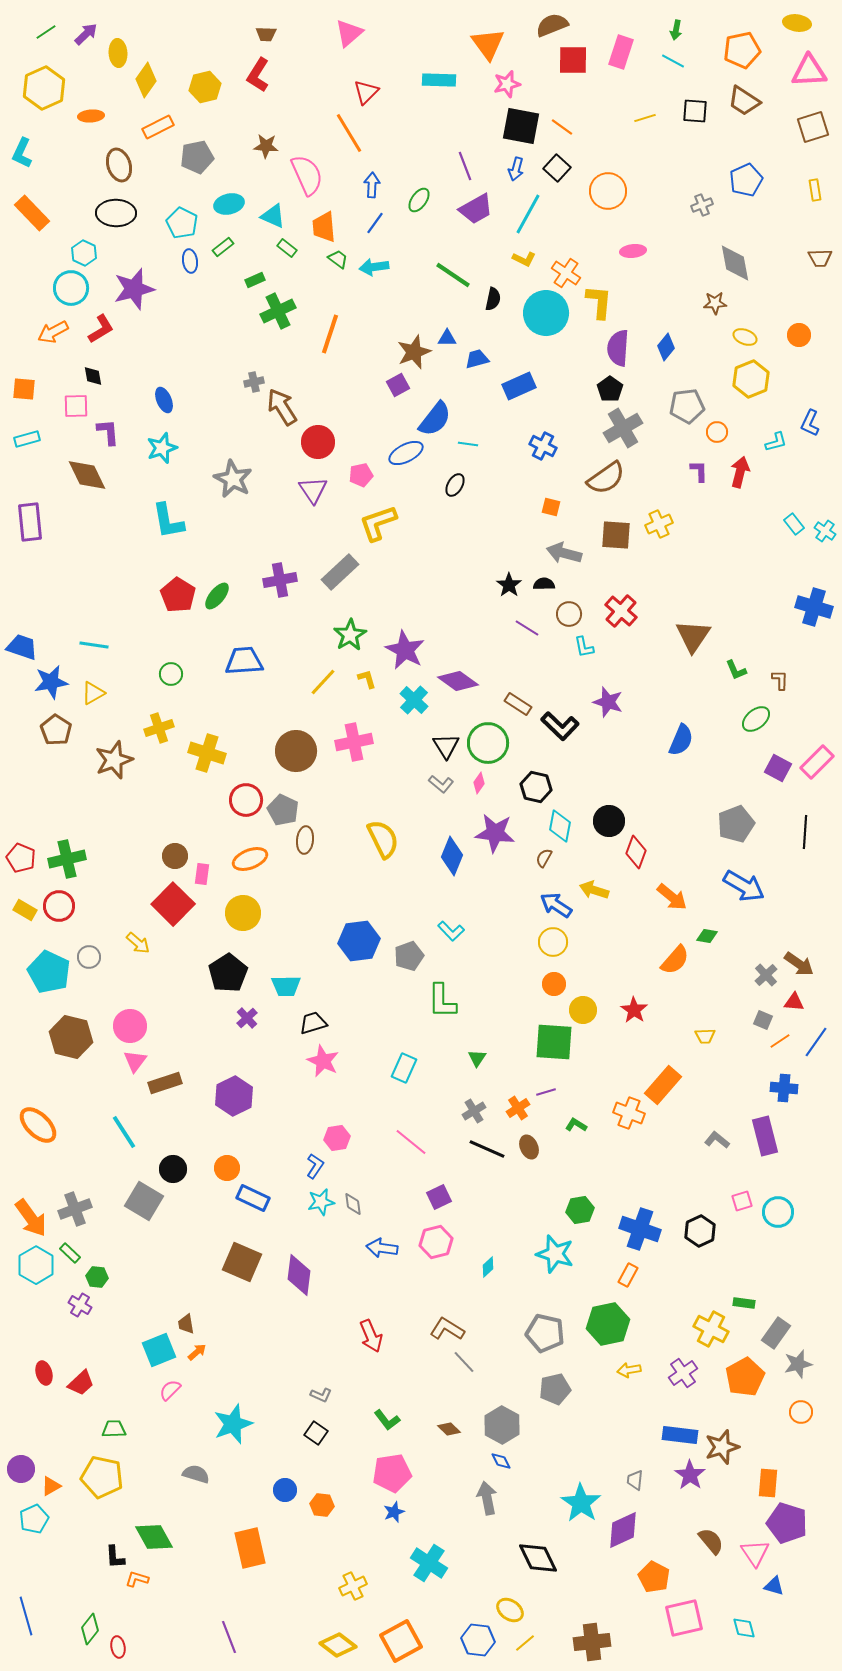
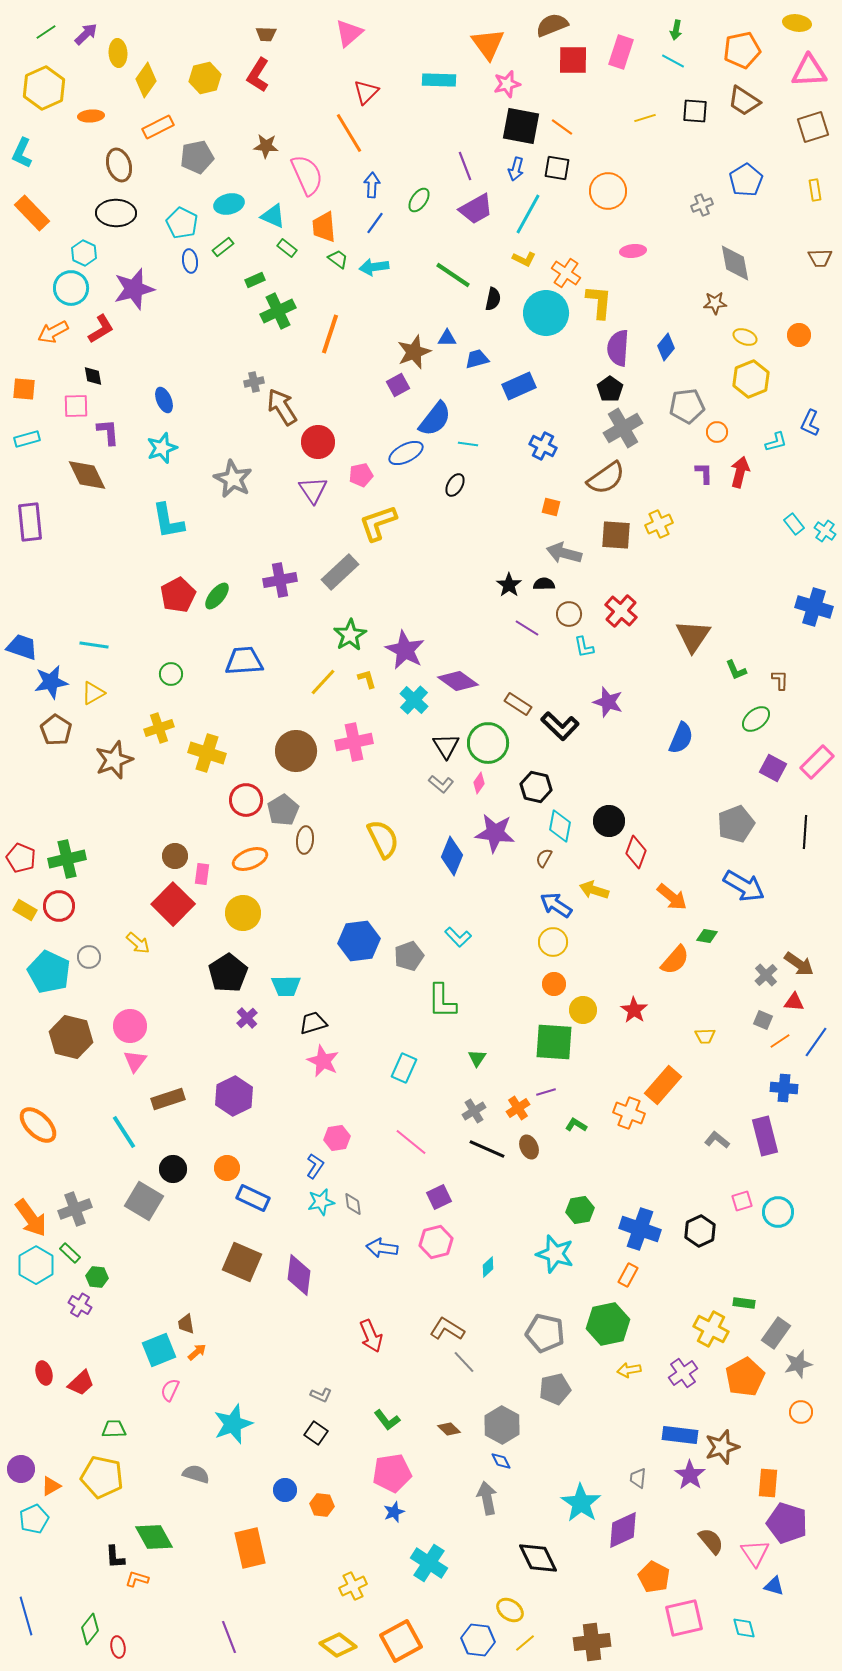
yellow hexagon at (205, 87): moved 9 px up
black square at (557, 168): rotated 32 degrees counterclockwise
blue pentagon at (746, 180): rotated 8 degrees counterclockwise
purple L-shape at (699, 471): moved 5 px right, 2 px down
red pentagon at (178, 595): rotated 12 degrees clockwise
blue semicircle at (681, 740): moved 2 px up
purple square at (778, 768): moved 5 px left
gray pentagon at (283, 810): rotated 16 degrees clockwise
cyan L-shape at (451, 931): moved 7 px right, 6 px down
brown rectangle at (165, 1083): moved 3 px right, 16 px down
pink semicircle at (170, 1390): rotated 20 degrees counterclockwise
gray trapezoid at (635, 1480): moved 3 px right, 2 px up
